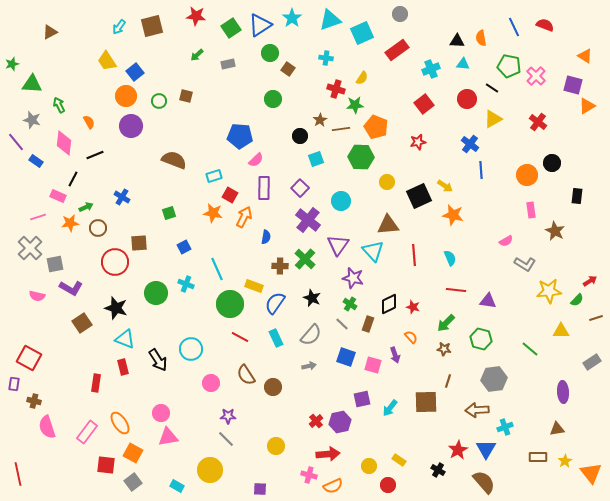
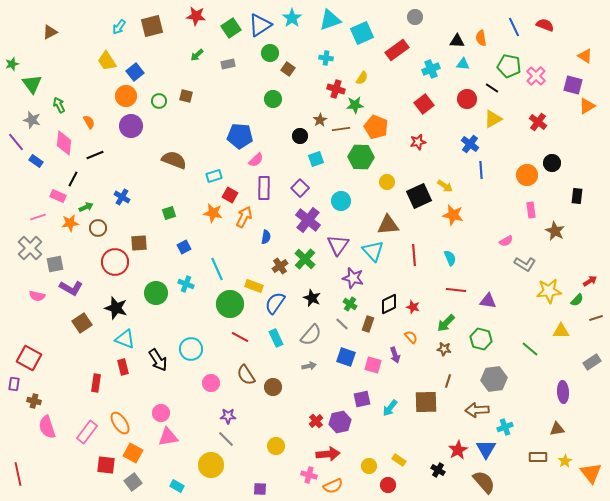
gray circle at (400, 14): moved 15 px right, 3 px down
green triangle at (32, 84): rotated 50 degrees clockwise
brown cross at (280, 266): rotated 35 degrees counterclockwise
yellow circle at (210, 470): moved 1 px right, 5 px up
